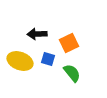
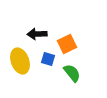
orange square: moved 2 px left, 1 px down
yellow ellipse: rotated 50 degrees clockwise
